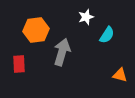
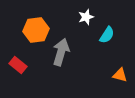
gray arrow: moved 1 px left
red rectangle: moved 1 px left, 1 px down; rotated 48 degrees counterclockwise
